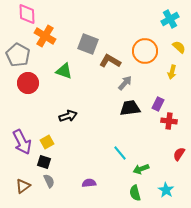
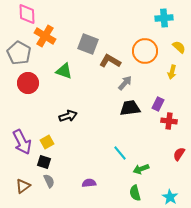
cyan cross: moved 6 px left, 1 px up; rotated 24 degrees clockwise
gray pentagon: moved 1 px right, 2 px up
cyan star: moved 4 px right, 7 px down
